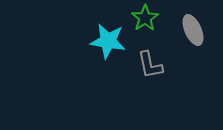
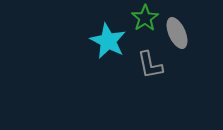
gray ellipse: moved 16 px left, 3 px down
cyan star: rotated 18 degrees clockwise
